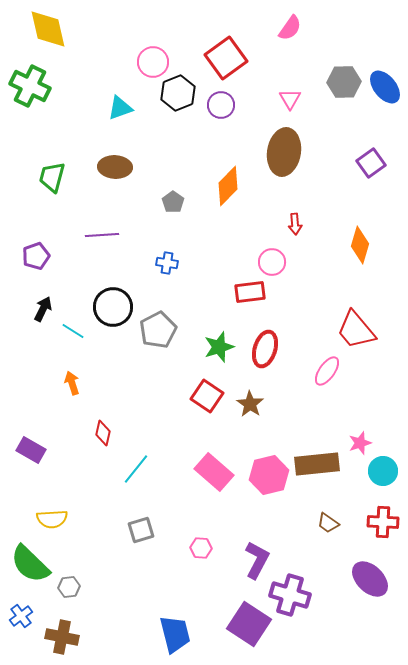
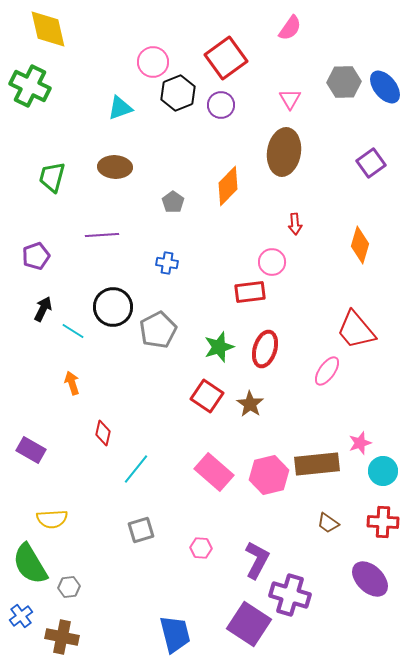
green semicircle at (30, 564): rotated 15 degrees clockwise
